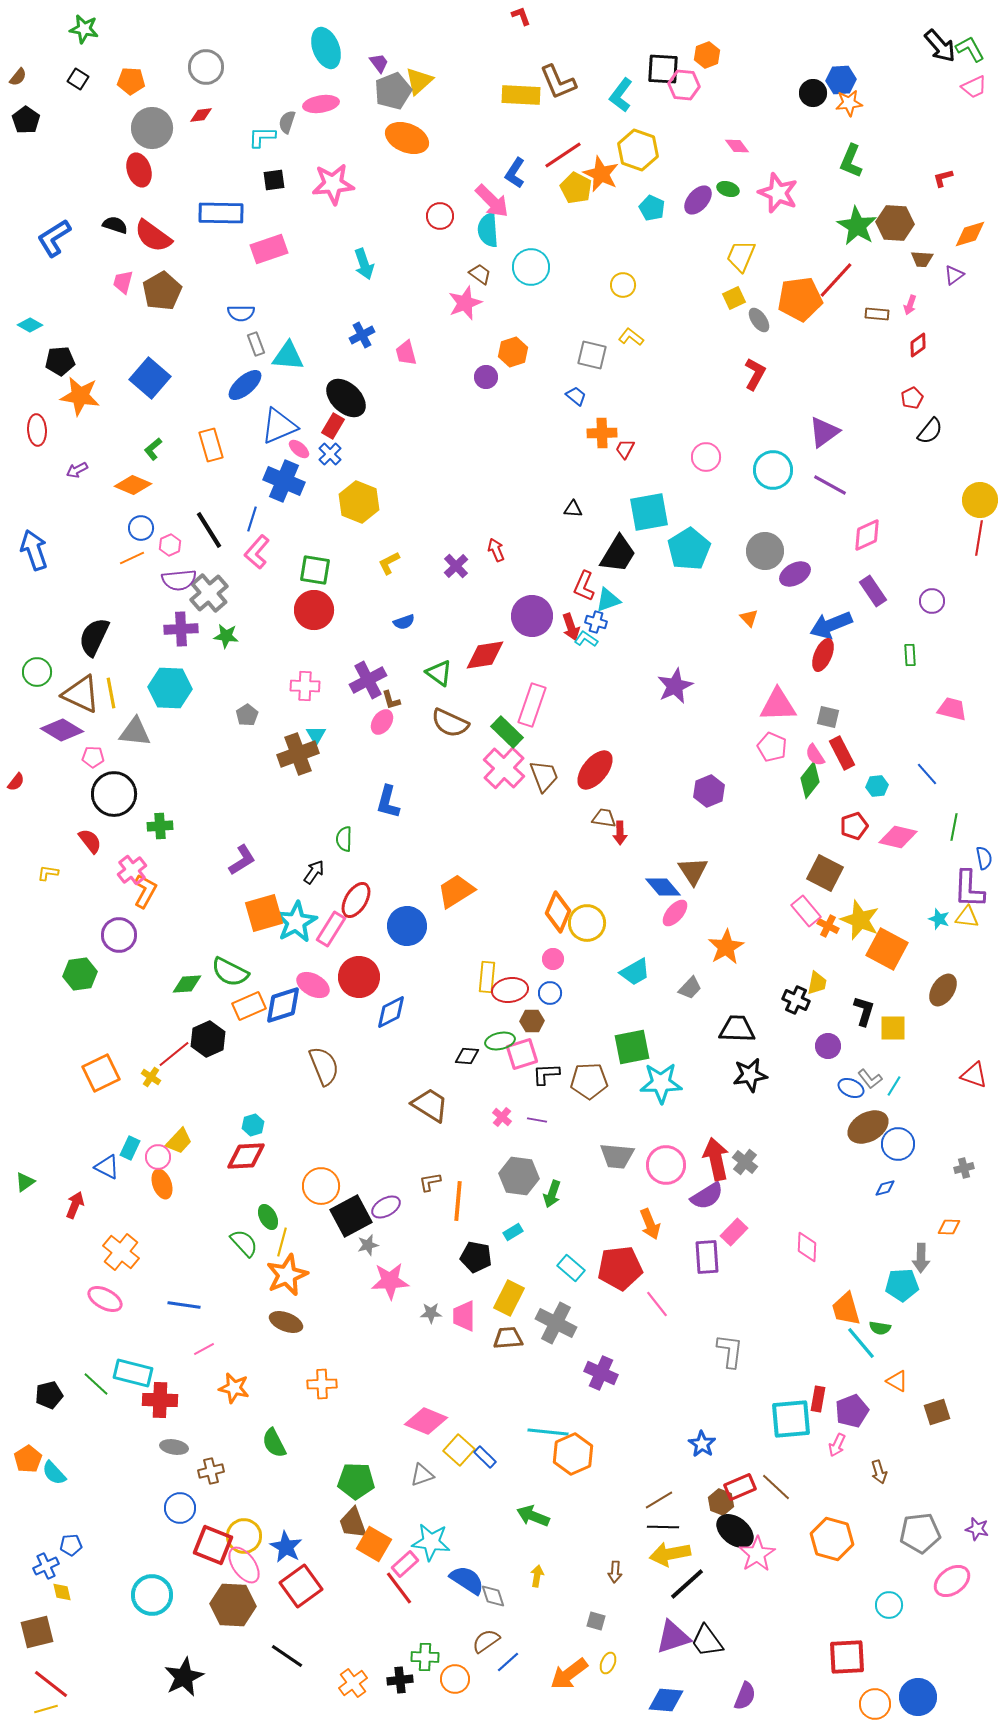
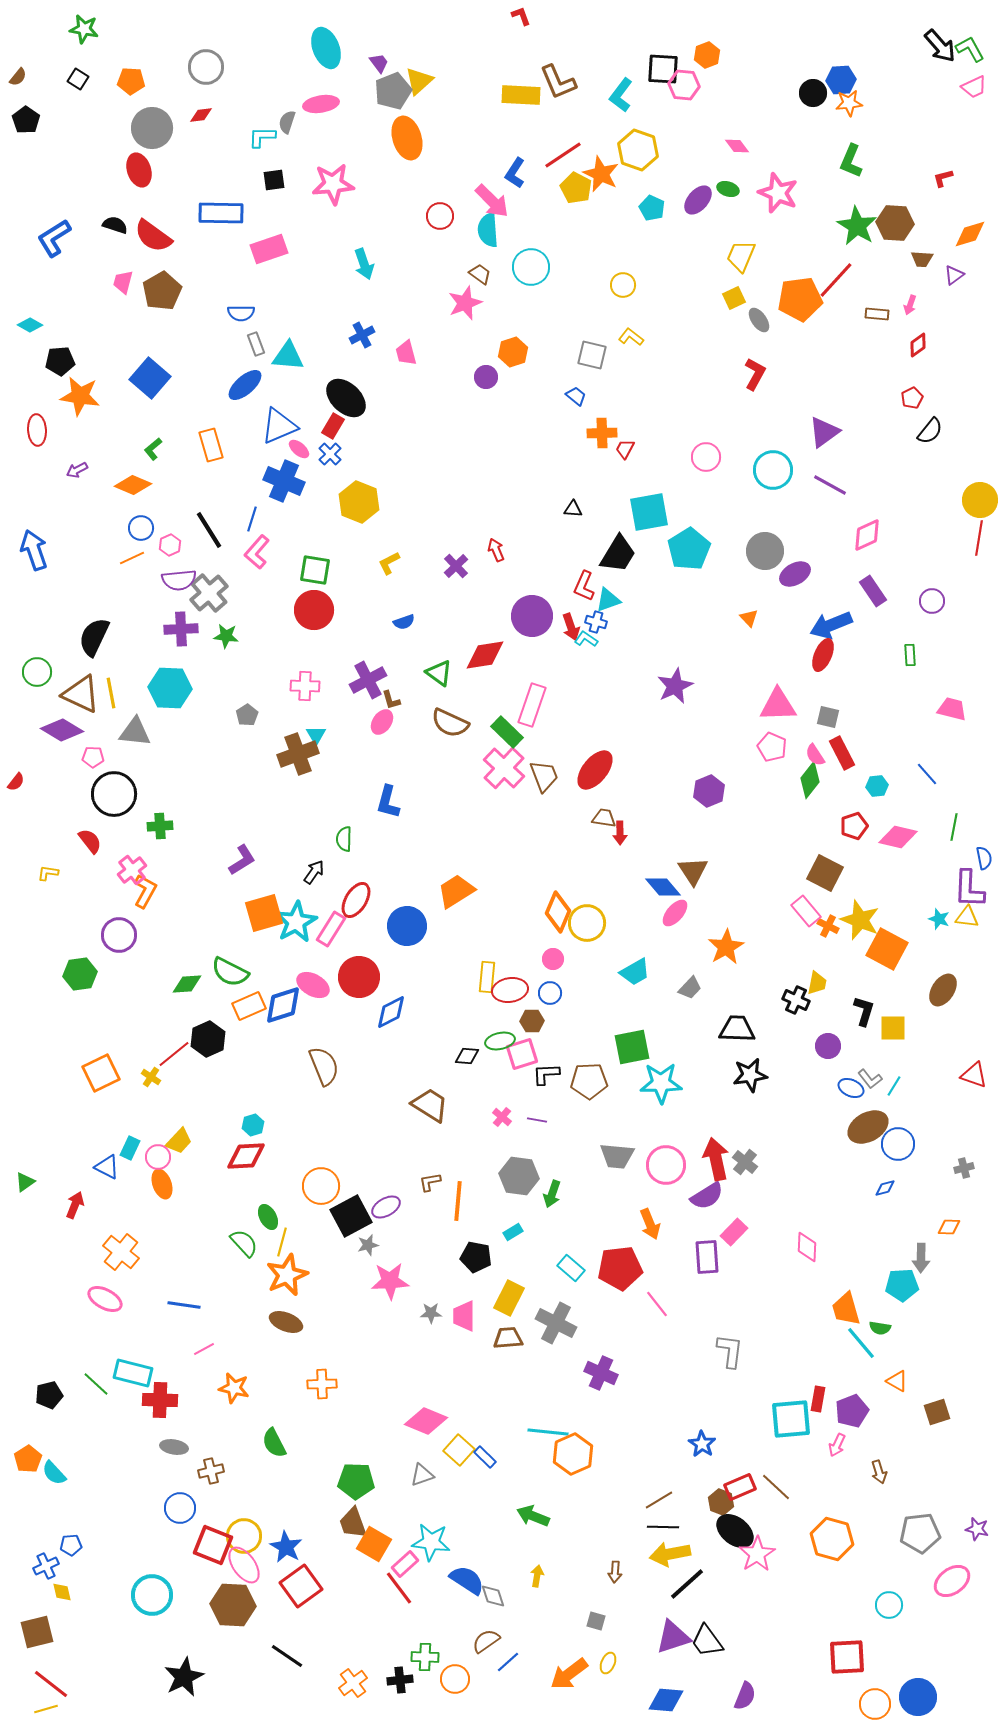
orange ellipse at (407, 138): rotated 51 degrees clockwise
